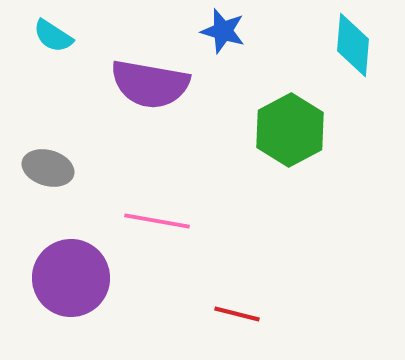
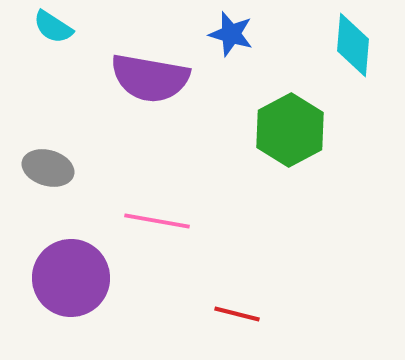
blue star: moved 8 px right, 3 px down
cyan semicircle: moved 9 px up
purple semicircle: moved 6 px up
